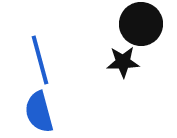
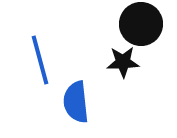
blue semicircle: moved 37 px right, 10 px up; rotated 9 degrees clockwise
